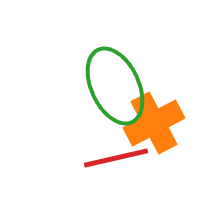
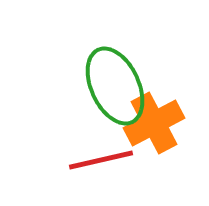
red line: moved 15 px left, 2 px down
